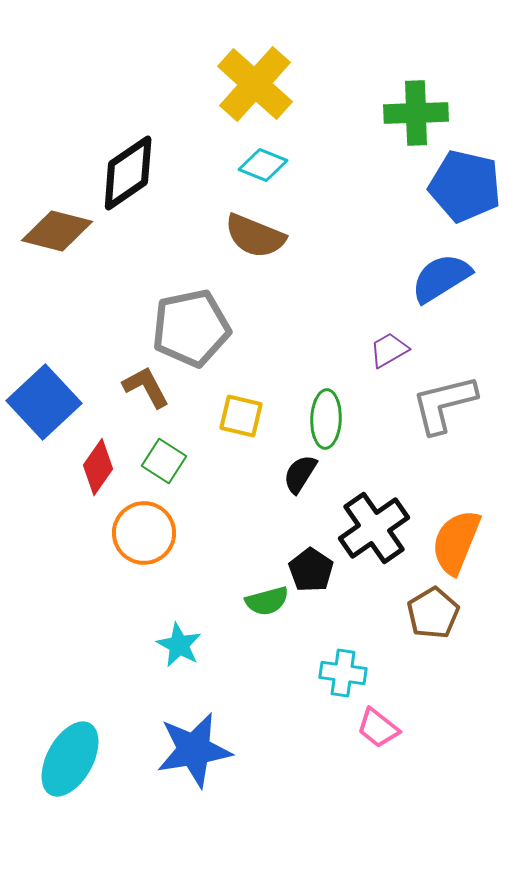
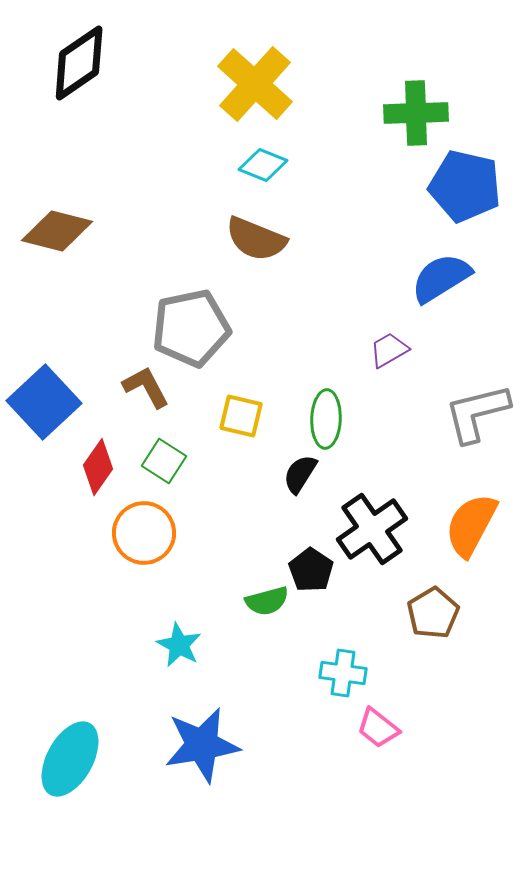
black diamond: moved 49 px left, 110 px up
brown semicircle: moved 1 px right, 3 px down
gray L-shape: moved 33 px right, 9 px down
black cross: moved 2 px left, 1 px down
orange semicircle: moved 15 px right, 17 px up; rotated 6 degrees clockwise
blue star: moved 8 px right, 5 px up
